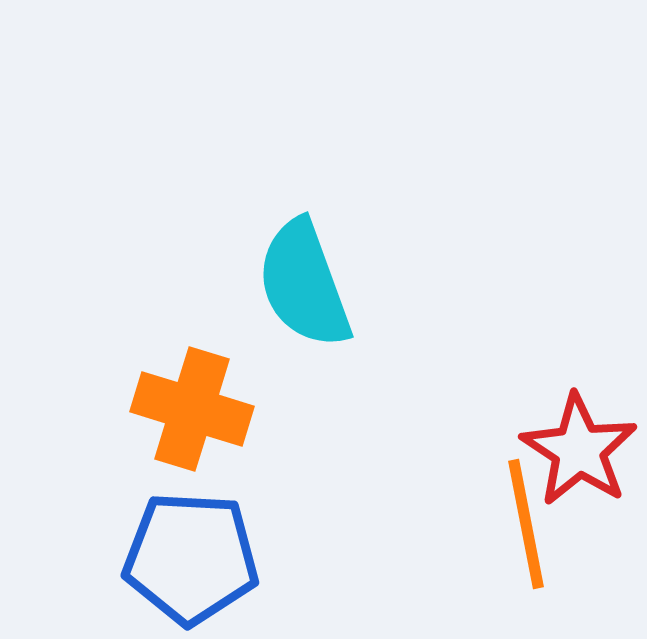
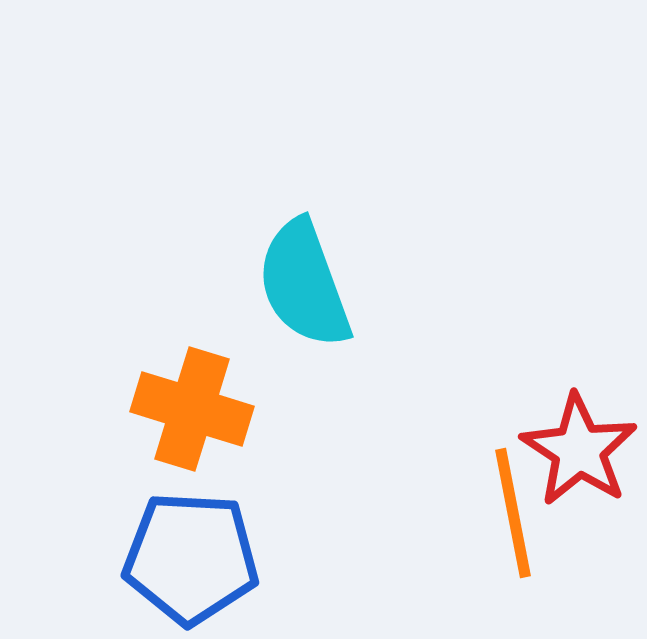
orange line: moved 13 px left, 11 px up
